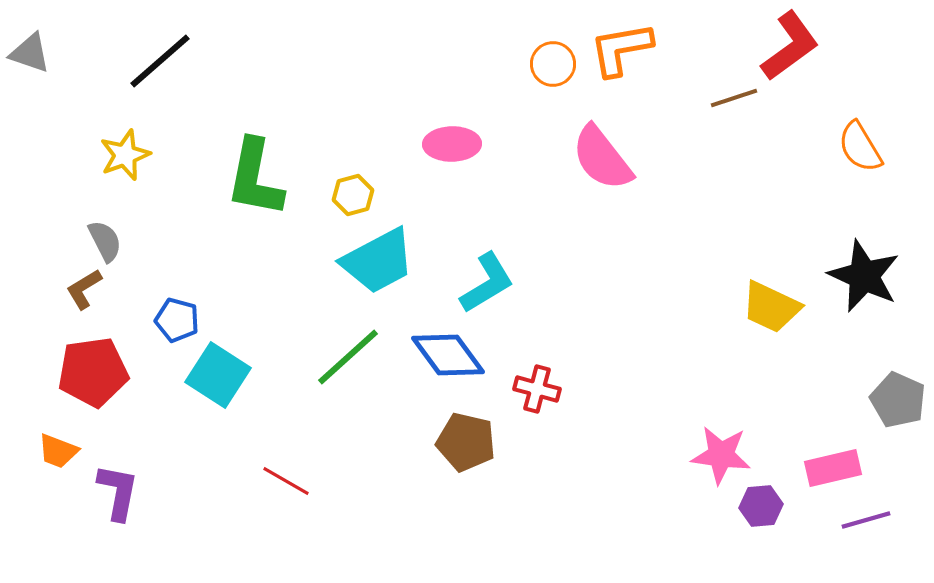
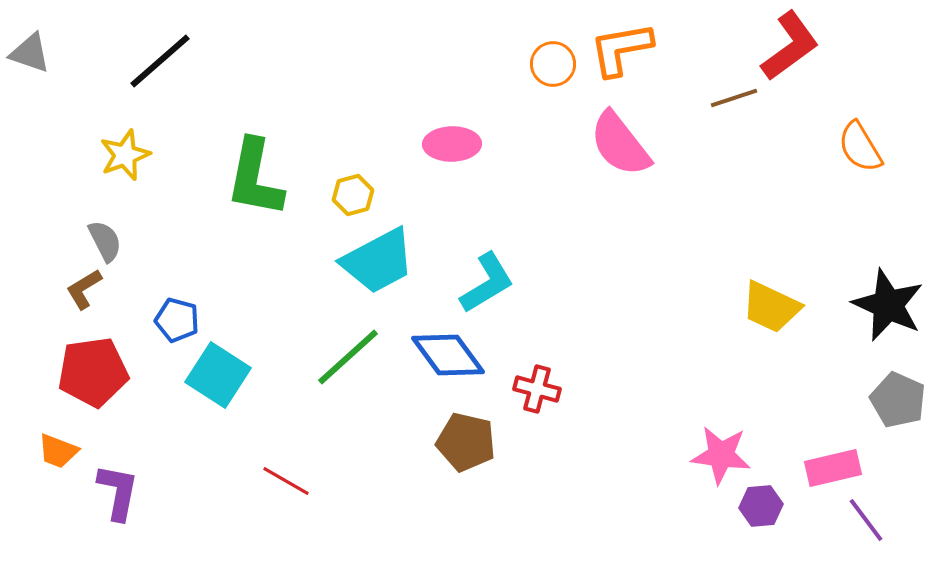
pink semicircle: moved 18 px right, 14 px up
black star: moved 24 px right, 29 px down
purple line: rotated 69 degrees clockwise
